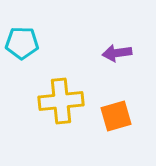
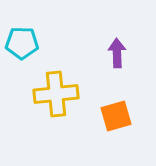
purple arrow: rotated 96 degrees clockwise
yellow cross: moved 5 px left, 7 px up
